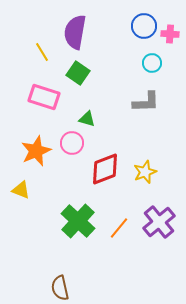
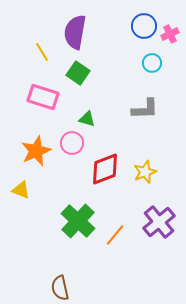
pink cross: rotated 30 degrees counterclockwise
pink rectangle: moved 1 px left
gray L-shape: moved 1 px left, 7 px down
orange line: moved 4 px left, 7 px down
